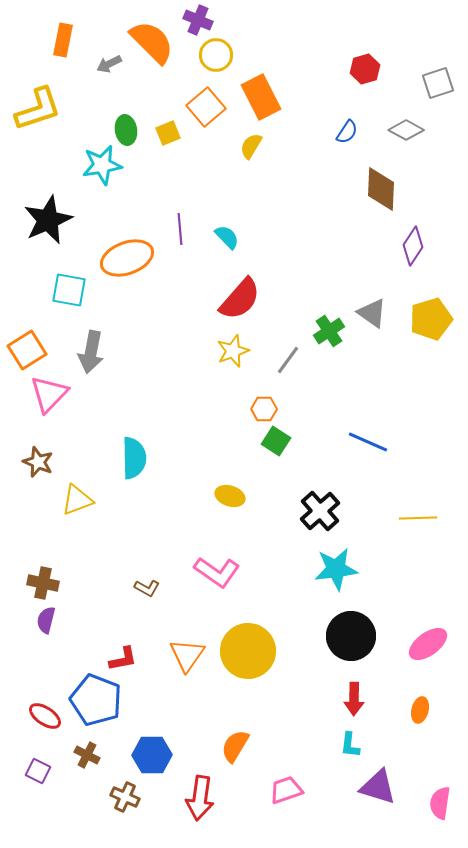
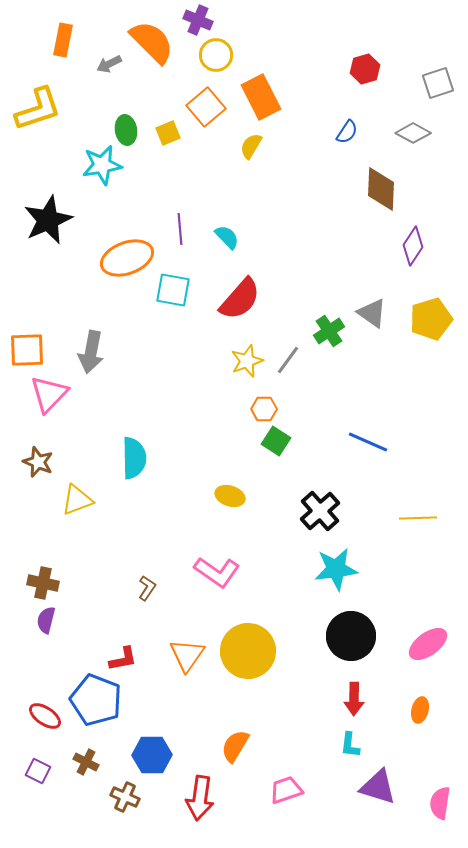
gray diamond at (406, 130): moved 7 px right, 3 px down
cyan square at (69, 290): moved 104 px right
orange square at (27, 350): rotated 30 degrees clockwise
yellow star at (233, 351): moved 14 px right, 10 px down
brown L-shape at (147, 588): rotated 85 degrees counterclockwise
brown cross at (87, 755): moved 1 px left, 7 px down
